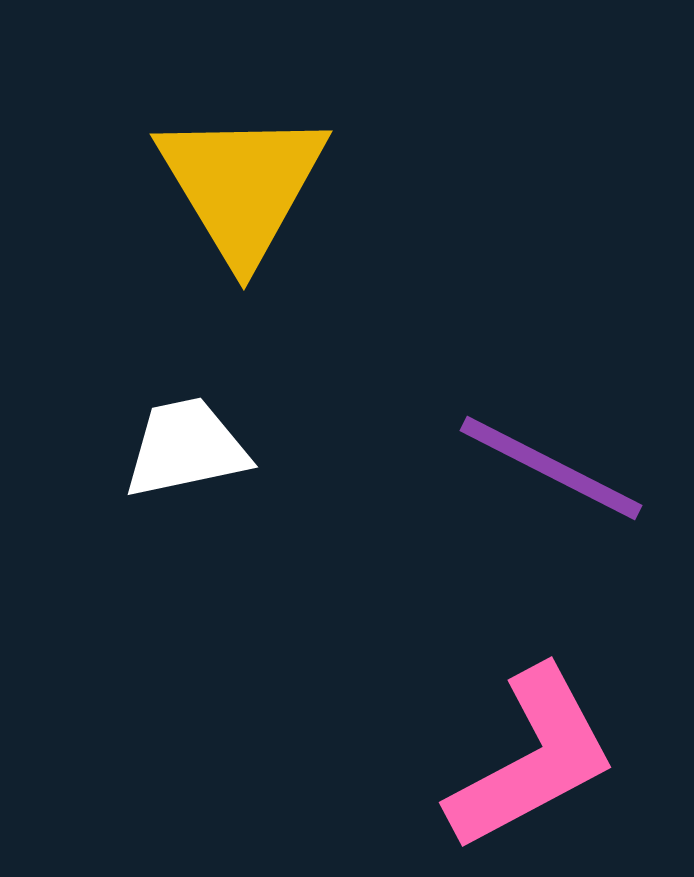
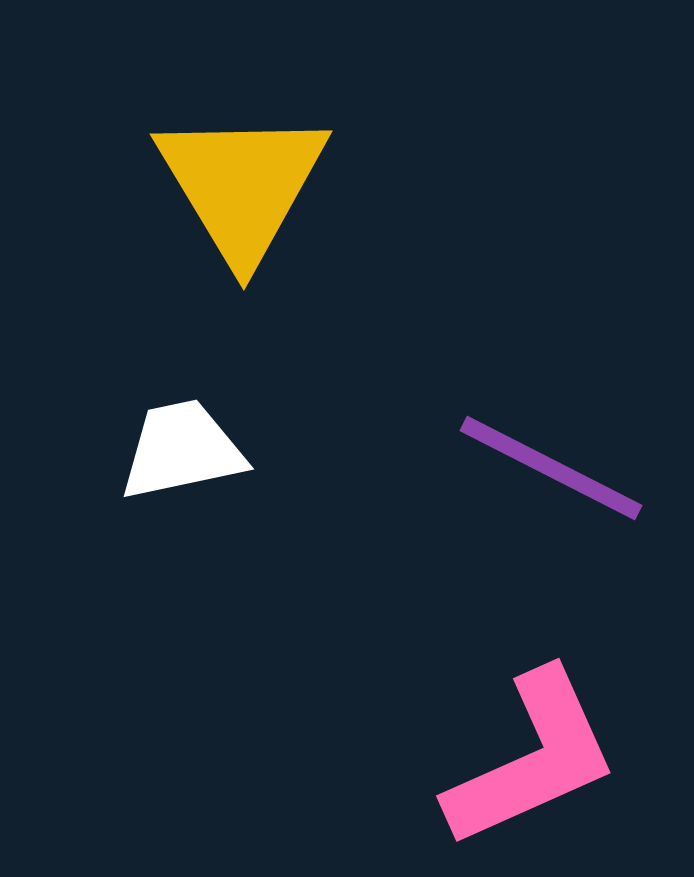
white trapezoid: moved 4 px left, 2 px down
pink L-shape: rotated 4 degrees clockwise
